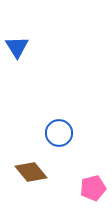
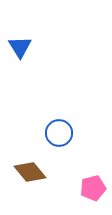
blue triangle: moved 3 px right
brown diamond: moved 1 px left
